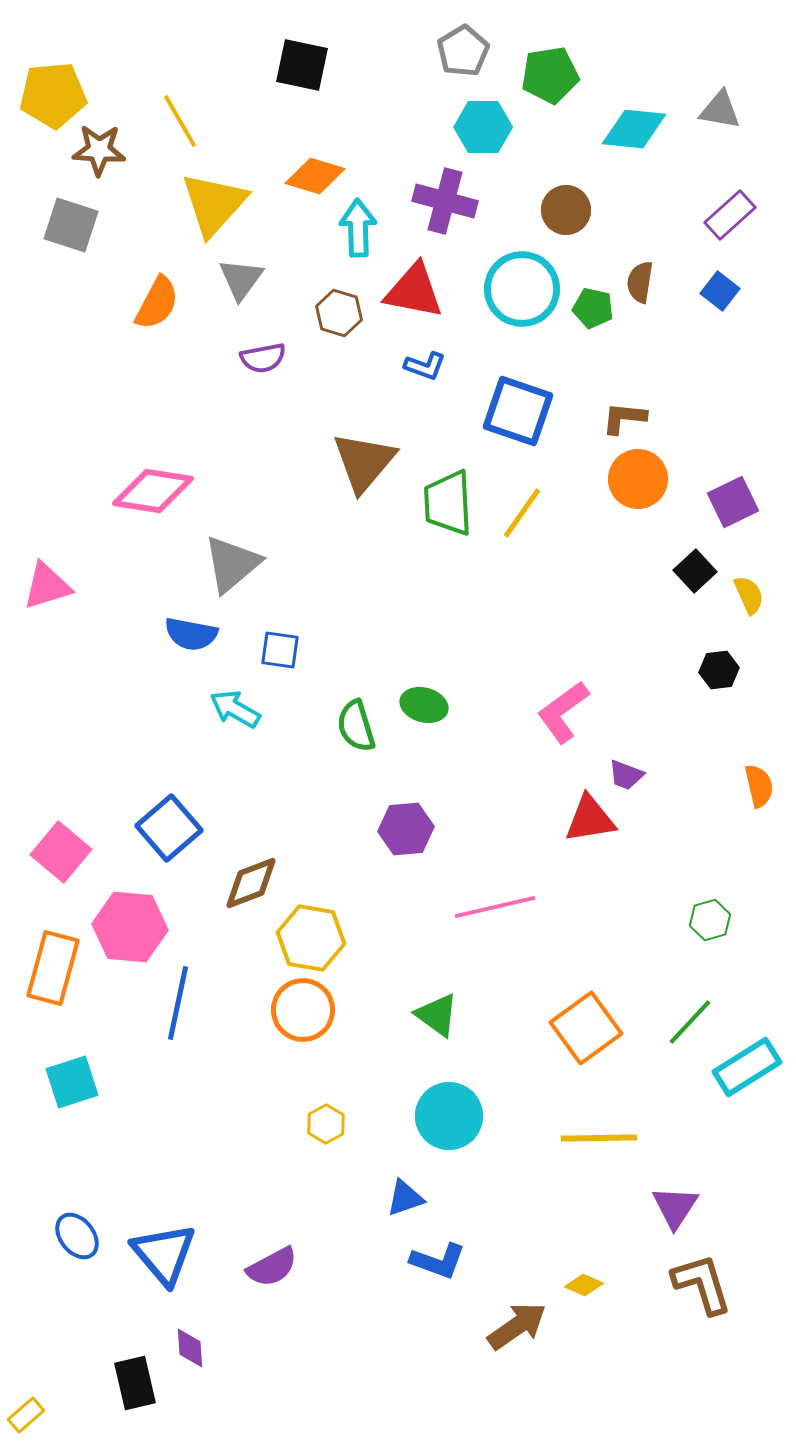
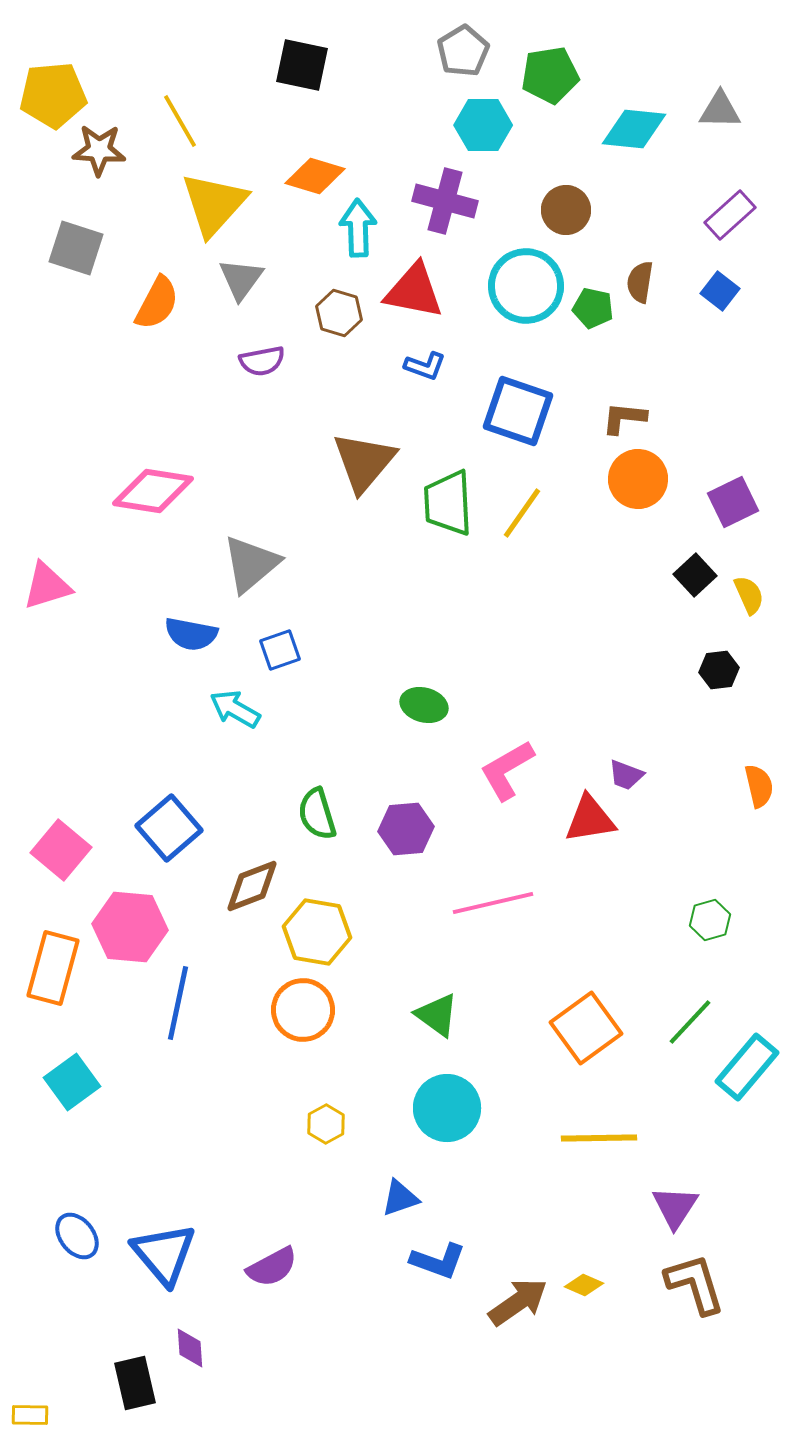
gray triangle at (720, 110): rotated 9 degrees counterclockwise
cyan hexagon at (483, 127): moved 2 px up
gray square at (71, 225): moved 5 px right, 23 px down
cyan circle at (522, 289): moved 4 px right, 3 px up
purple semicircle at (263, 358): moved 1 px left, 3 px down
gray triangle at (232, 564): moved 19 px right
black square at (695, 571): moved 4 px down
blue square at (280, 650): rotated 27 degrees counterclockwise
pink L-shape at (563, 712): moved 56 px left, 58 px down; rotated 6 degrees clockwise
green semicircle at (356, 726): moved 39 px left, 88 px down
pink square at (61, 852): moved 2 px up
brown diamond at (251, 883): moved 1 px right, 3 px down
pink line at (495, 907): moved 2 px left, 4 px up
yellow hexagon at (311, 938): moved 6 px right, 6 px up
cyan rectangle at (747, 1067): rotated 18 degrees counterclockwise
cyan square at (72, 1082): rotated 18 degrees counterclockwise
cyan circle at (449, 1116): moved 2 px left, 8 px up
blue triangle at (405, 1198): moved 5 px left
brown L-shape at (702, 1284): moved 7 px left
brown arrow at (517, 1326): moved 1 px right, 24 px up
yellow rectangle at (26, 1415): moved 4 px right; rotated 42 degrees clockwise
